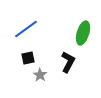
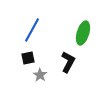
blue line: moved 6 px right, 1 px down; rotated 25 degrees counterclockwise
